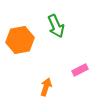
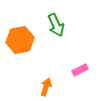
green arrow: moved 1 px up
